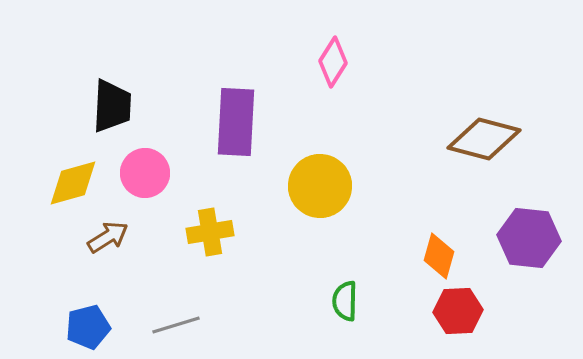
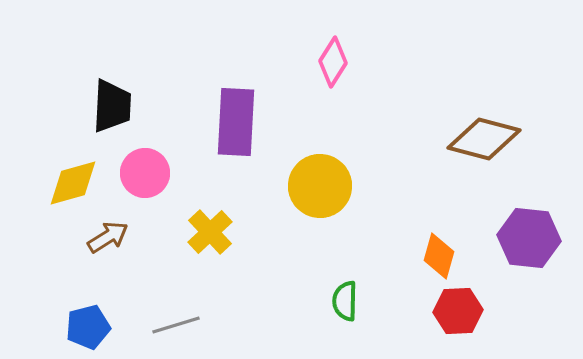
yellow cross: rotated 33 degrees counterclockwise
